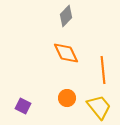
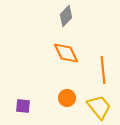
purple square: rotated 21 degrees counterclockwise
